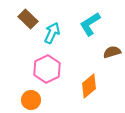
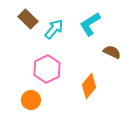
cyan arrow: moved 2 px right, 4 px up; rotated 15 degrees clockwise
brown semicircle: rotated 42 degrees clockwise
orange diamond: rotated 10 degrees counterclockwise
